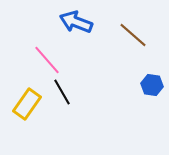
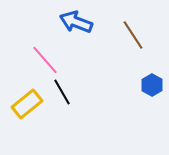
brown line: rotated 16 degrees clockwise
pink line: moved 2 px left
blue hexagon: rotated 20 degrees clockwise
yellow rectangle: rotated 16 degrees clockwise
